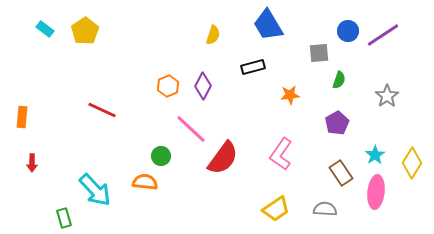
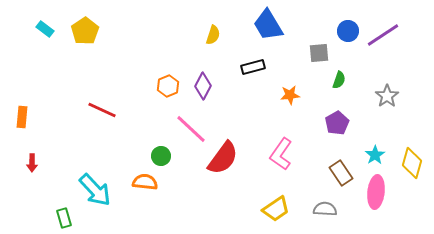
yellow diamond: rotated 16 degrees counterclockwise
